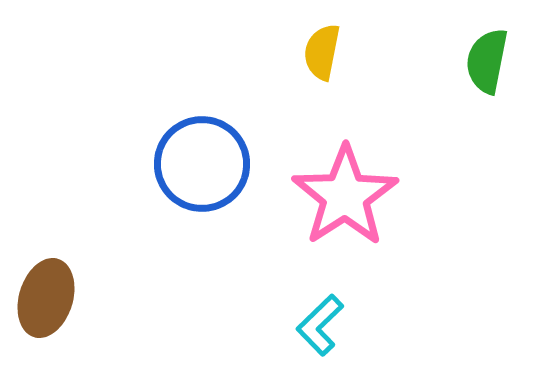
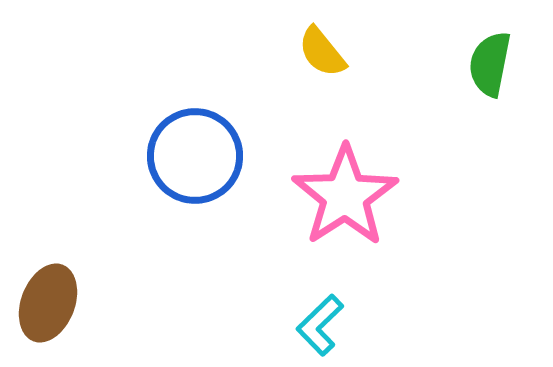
yellow semicircle: rotated 50 degrees counterclockwise
green semicircle: moved 3 px right, 3 px down
blue circle: moved 7 px left, 8 px up
brown ellipse: moved 2 px right, 5 px down; rotated 4 degrees clockwise
